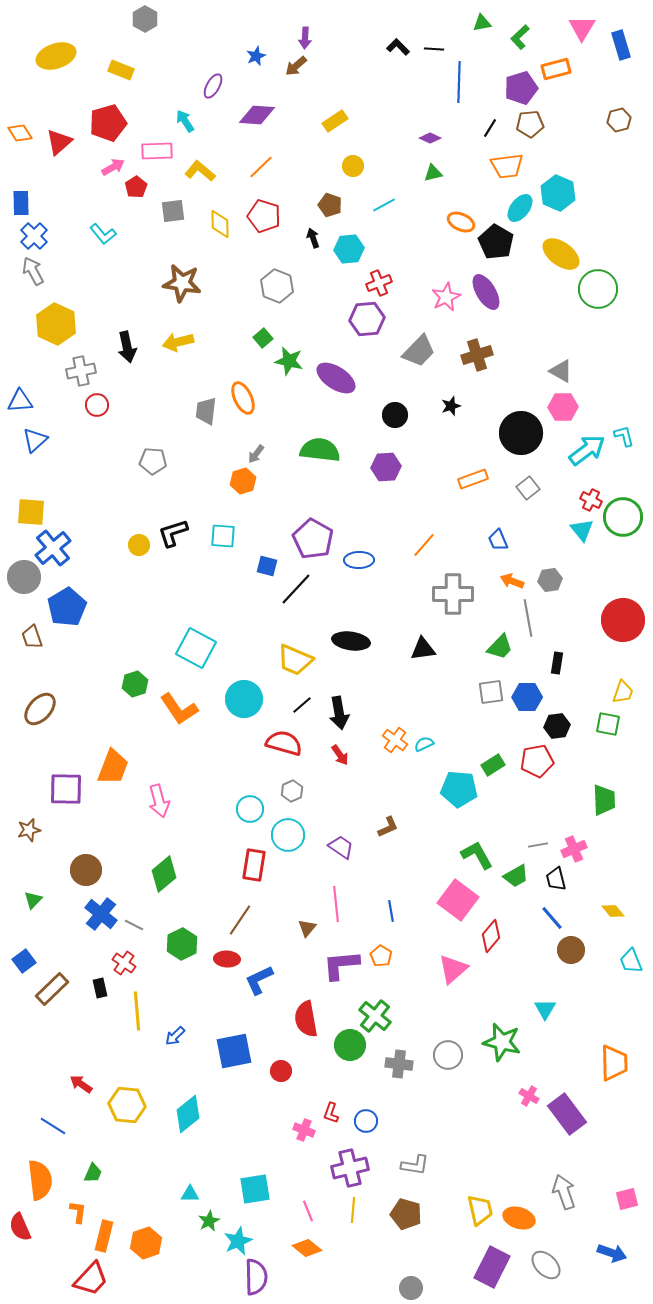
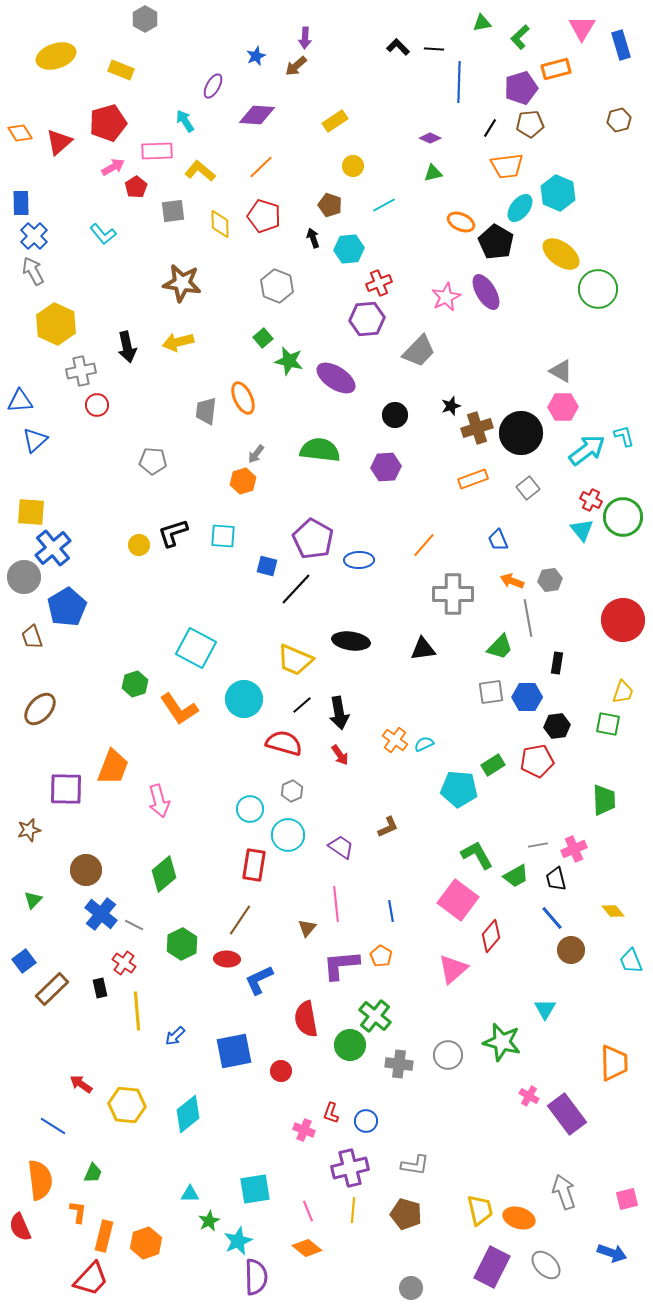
brown cross at (477, 355): moved 73 px down
